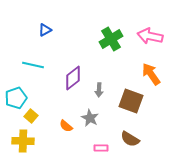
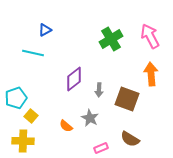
pink arrow: rotated 50 degrees clockwise
cyan line: moved 12 px up
orange arrow: rotated 30 degrees clockwise
purple diamond: moved 1 px right, 1 px down
brown square: moved 4 px left, 2 px up
pink rectangle: rotated 24 degrees counterclockwise
